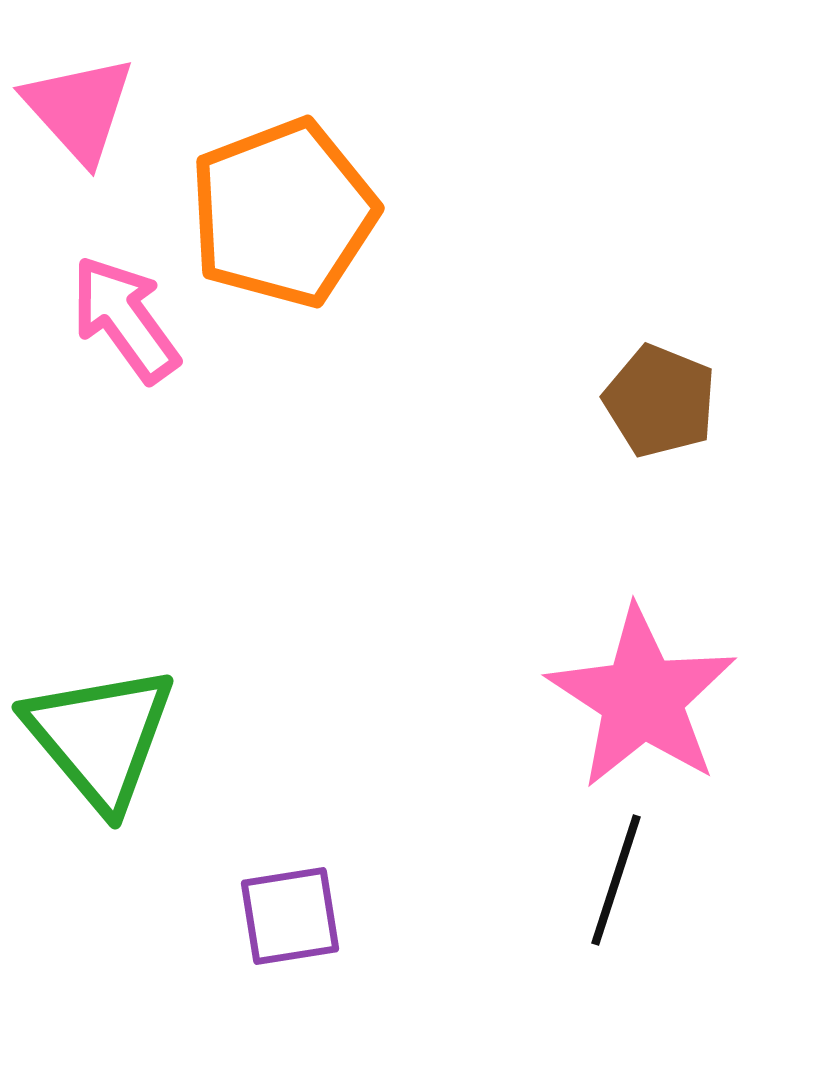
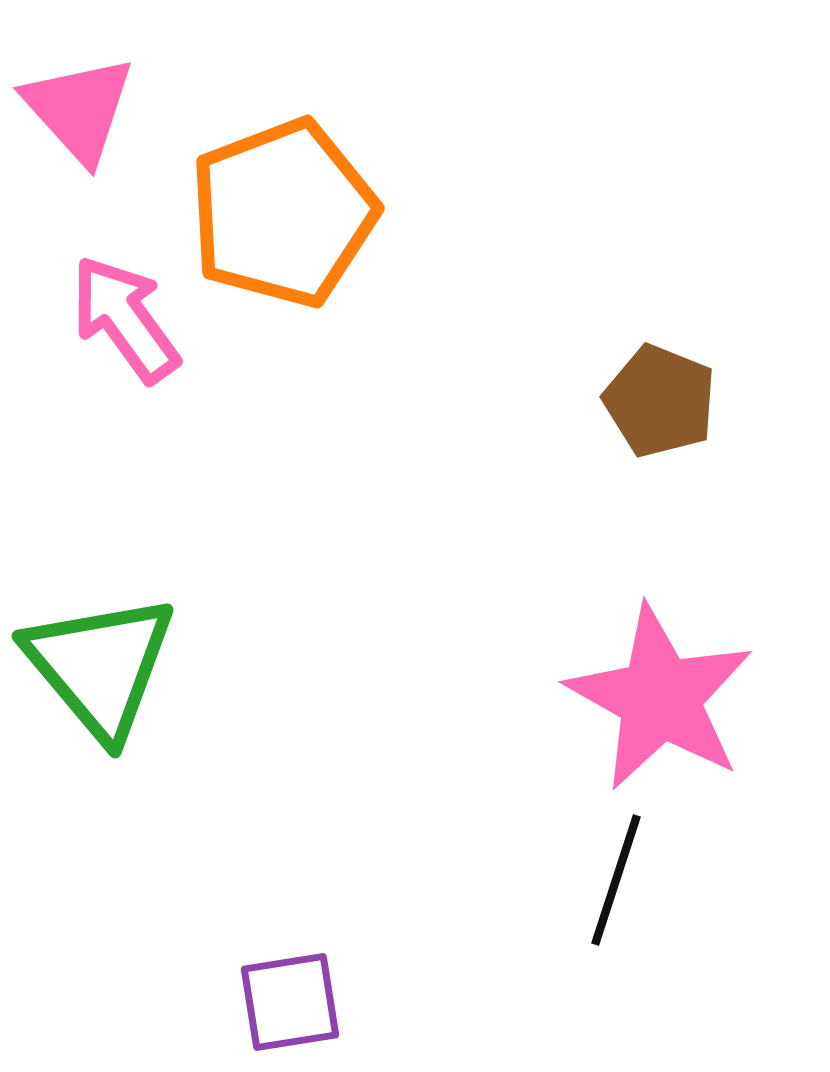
pink star: moved 18 px right; rotated 4 degrees counterclockwise
green triangle: moved 71 px up
purple square: moved 86 px down
